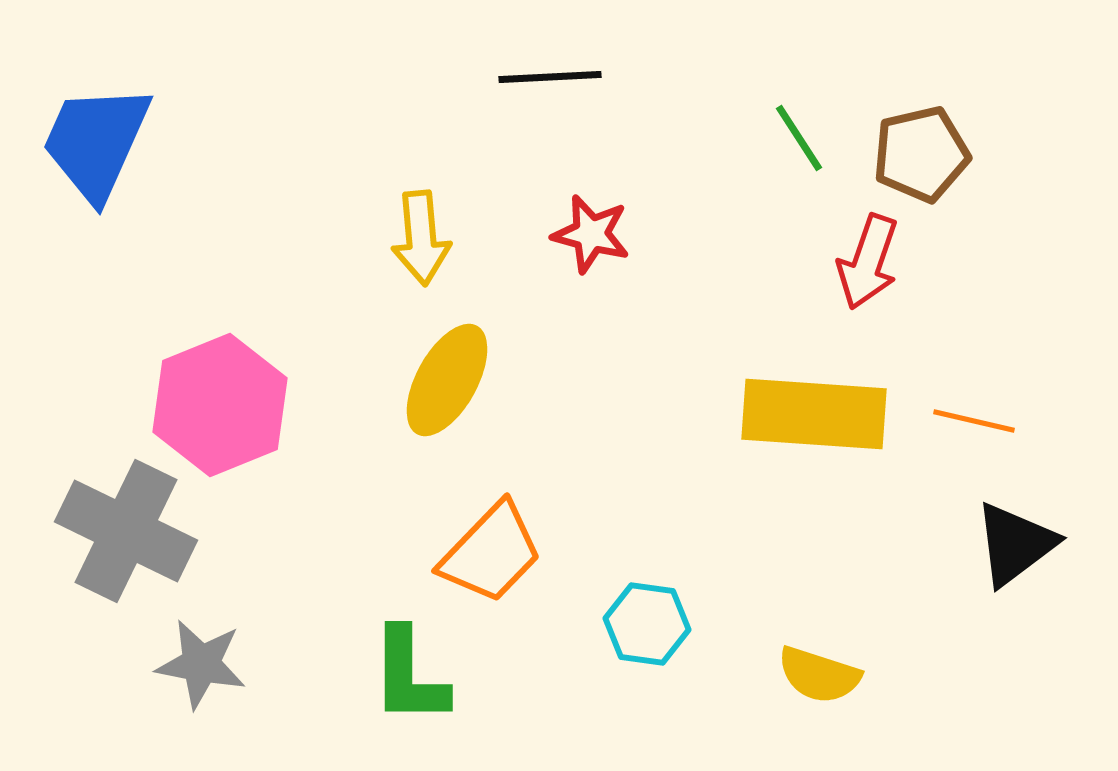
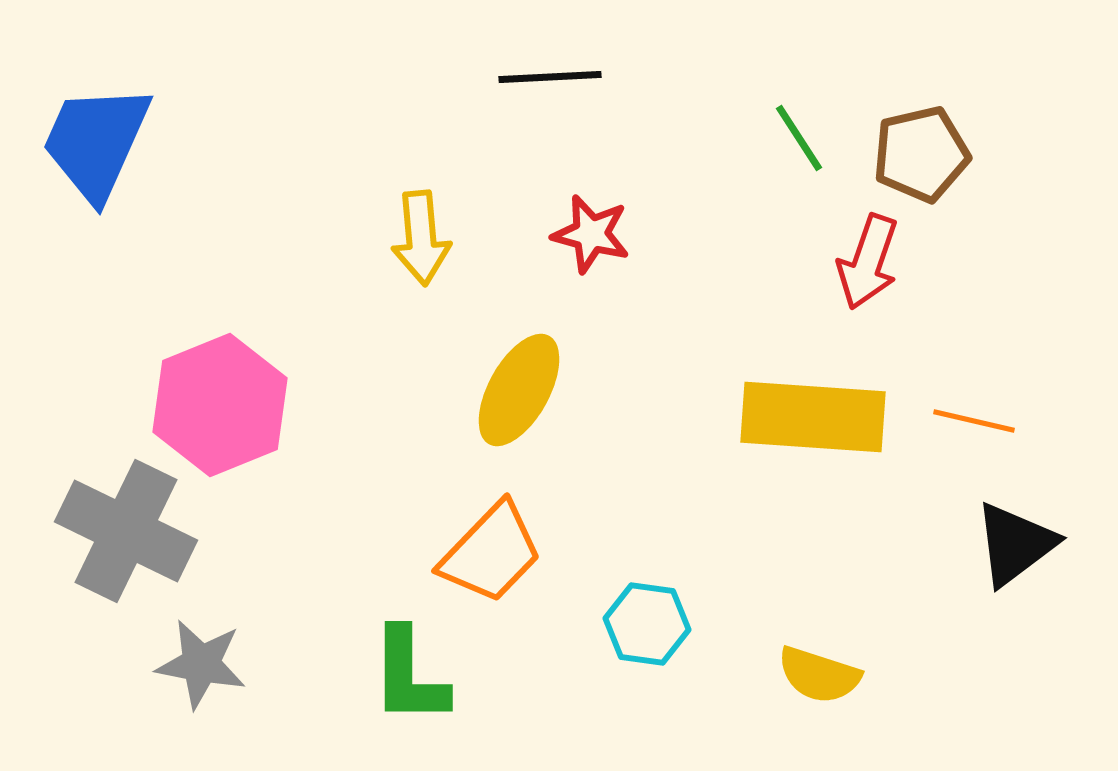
yellow ellipse: moved 72 px right, 10 px down
yellow rectangle: moved 1 px left, 3 px down
